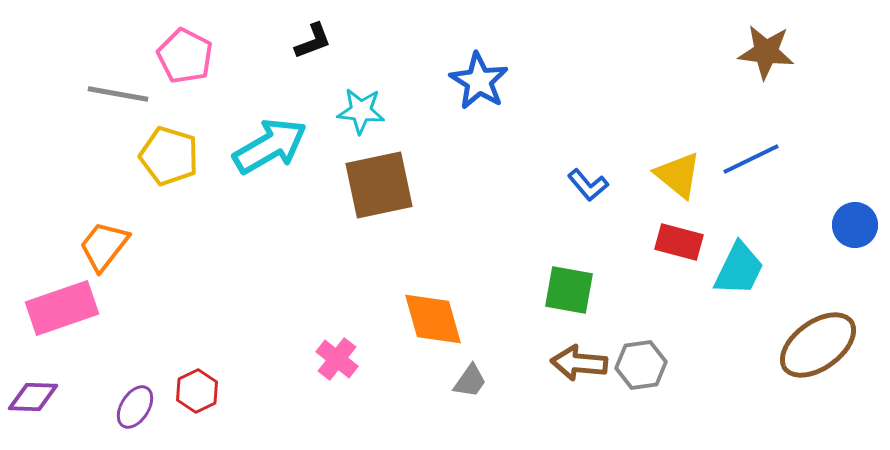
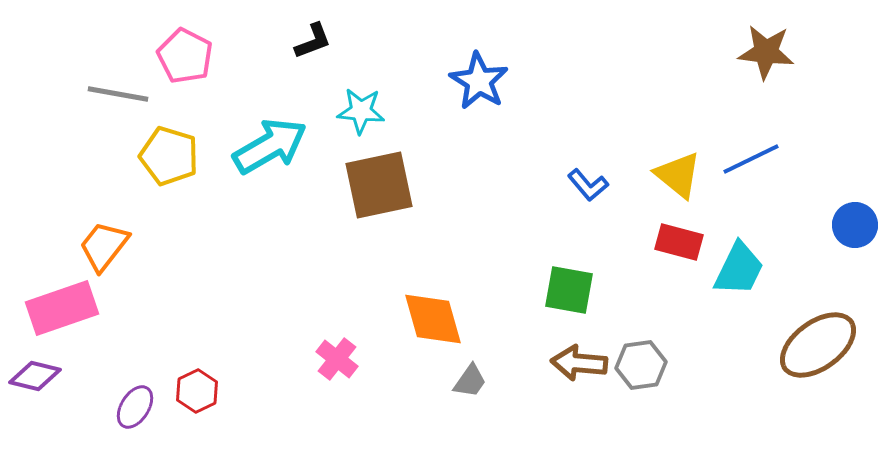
purple diamond: moved 2 px right, 21 px up; rotated 12 degrees clockwise
